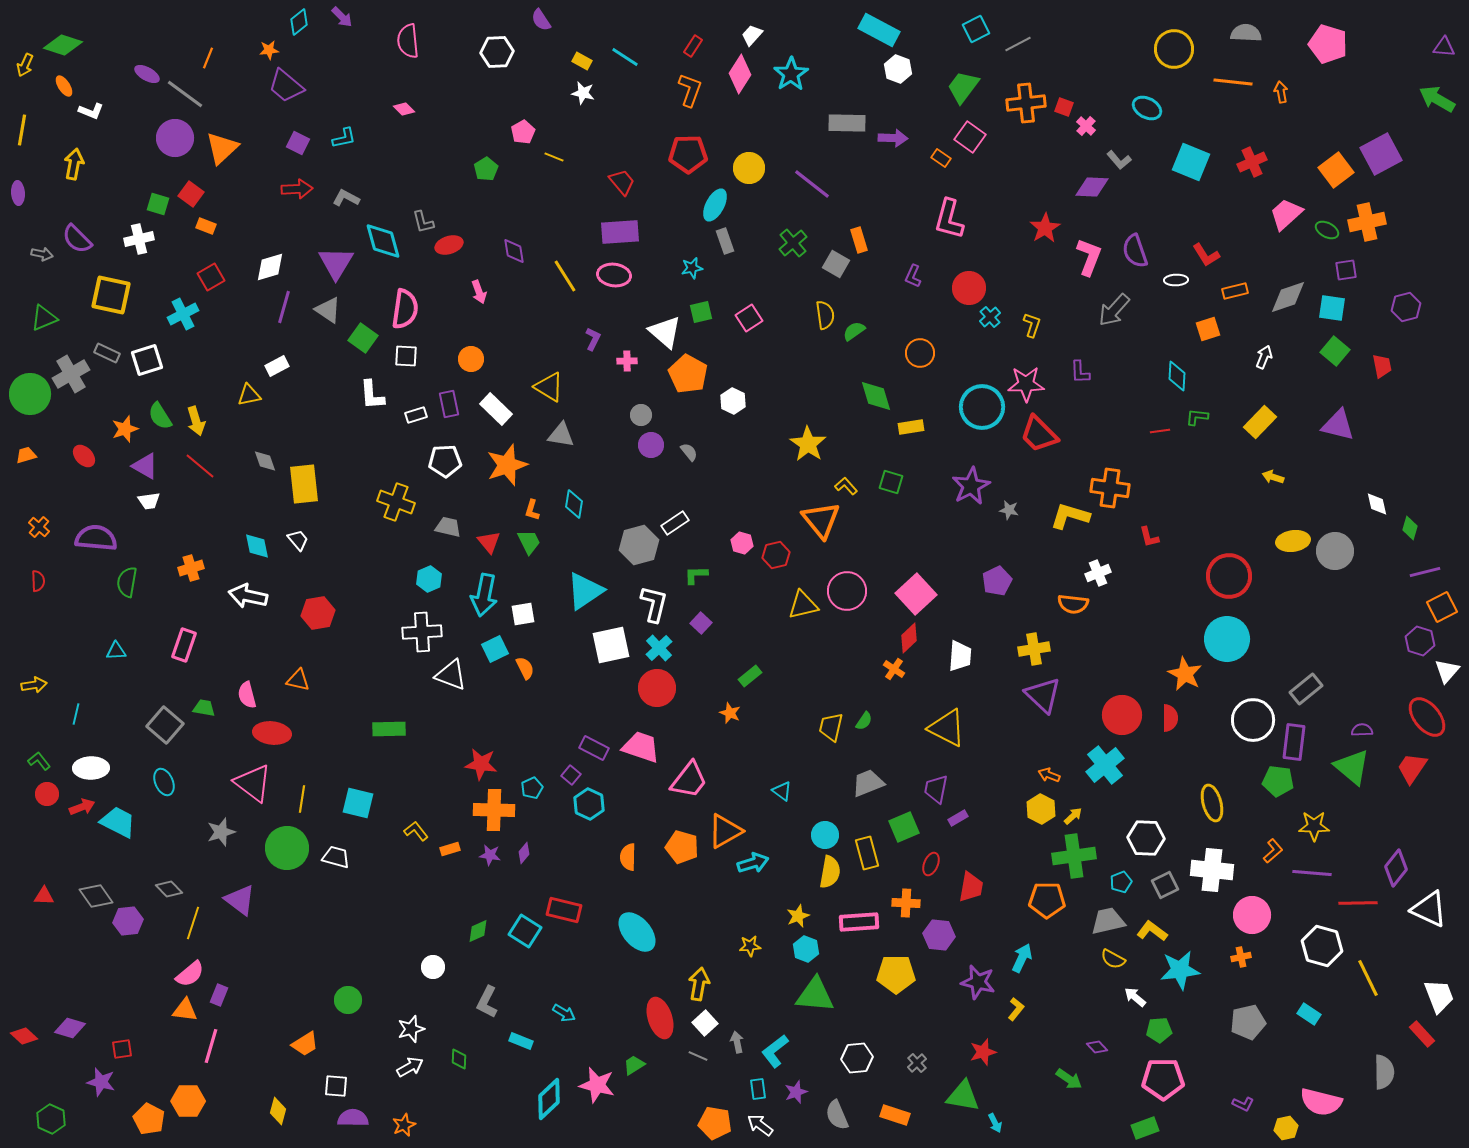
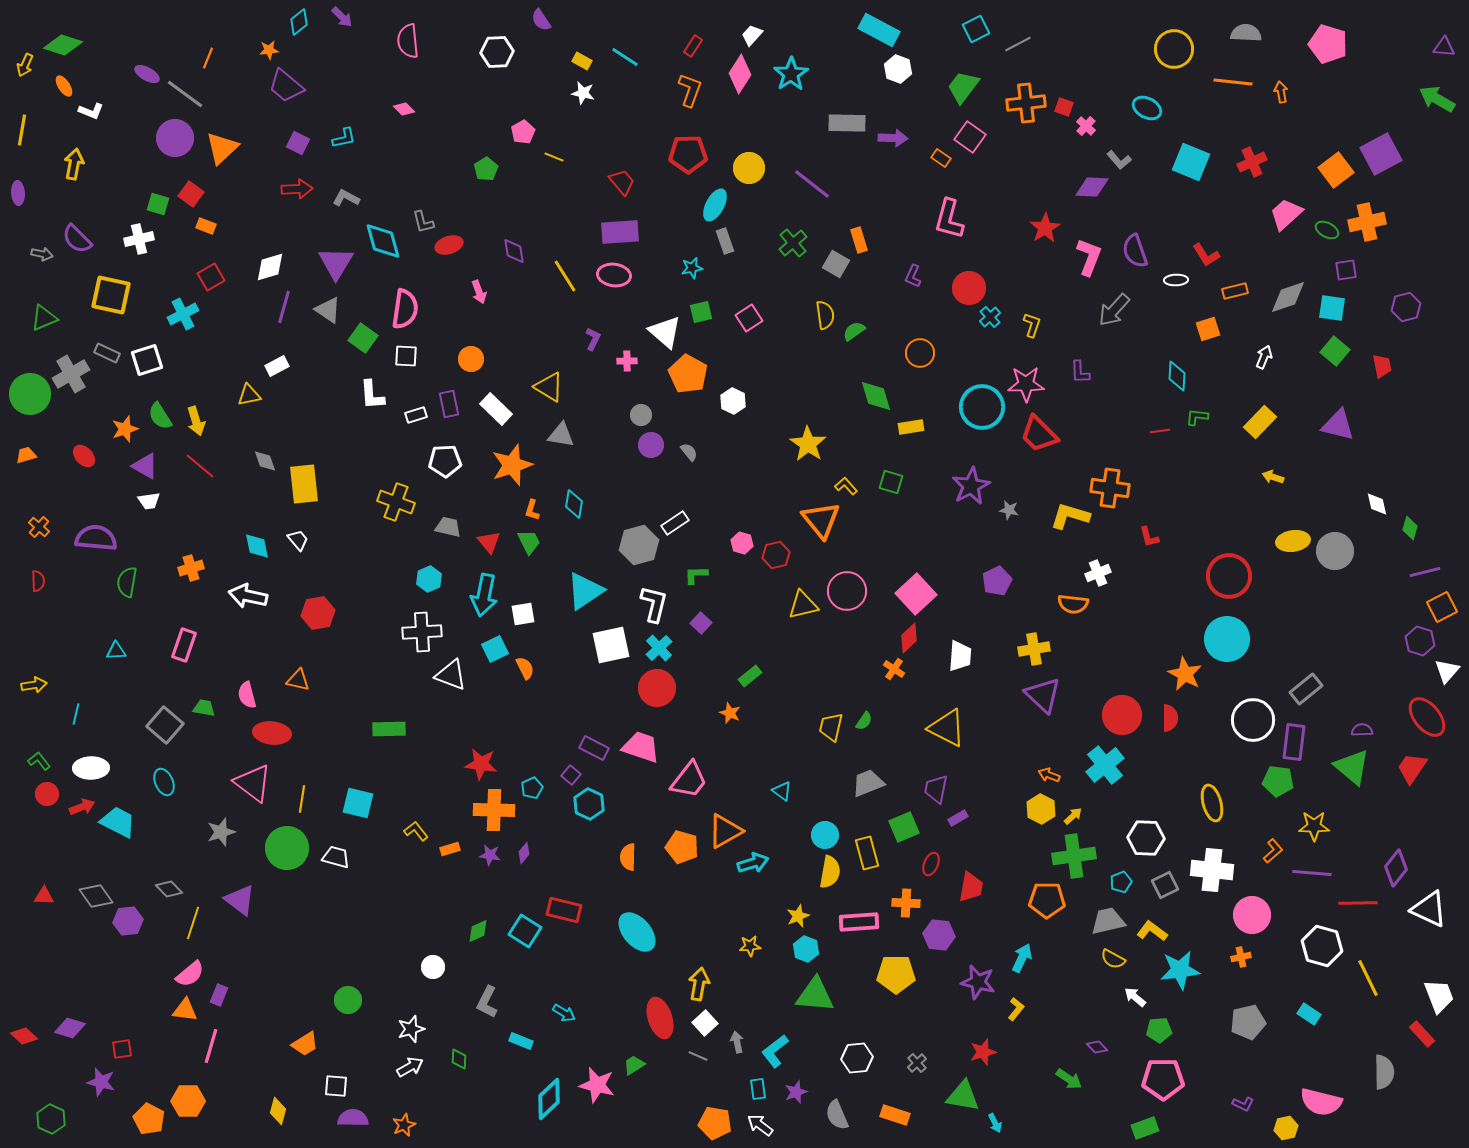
orange star at (507, 465): moved 5 px right
